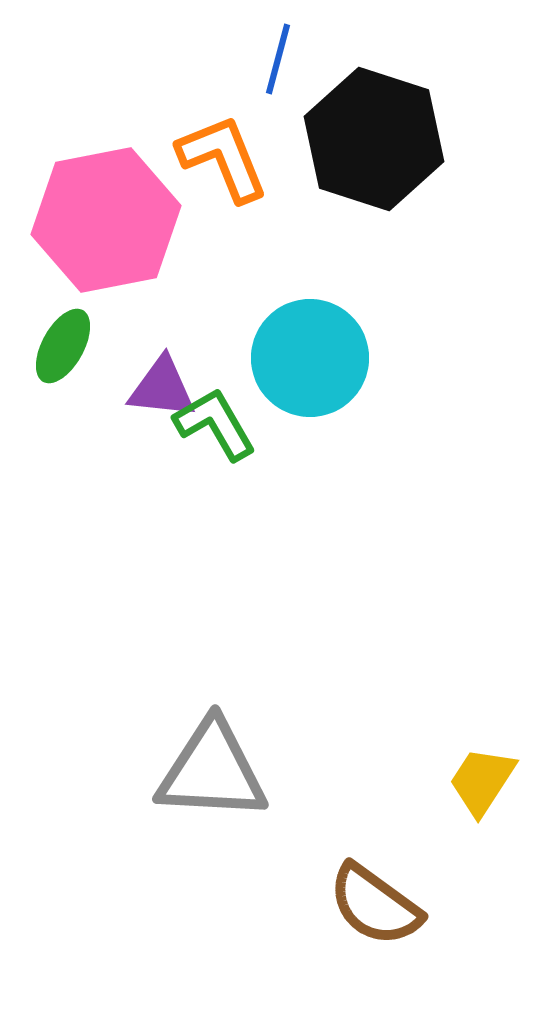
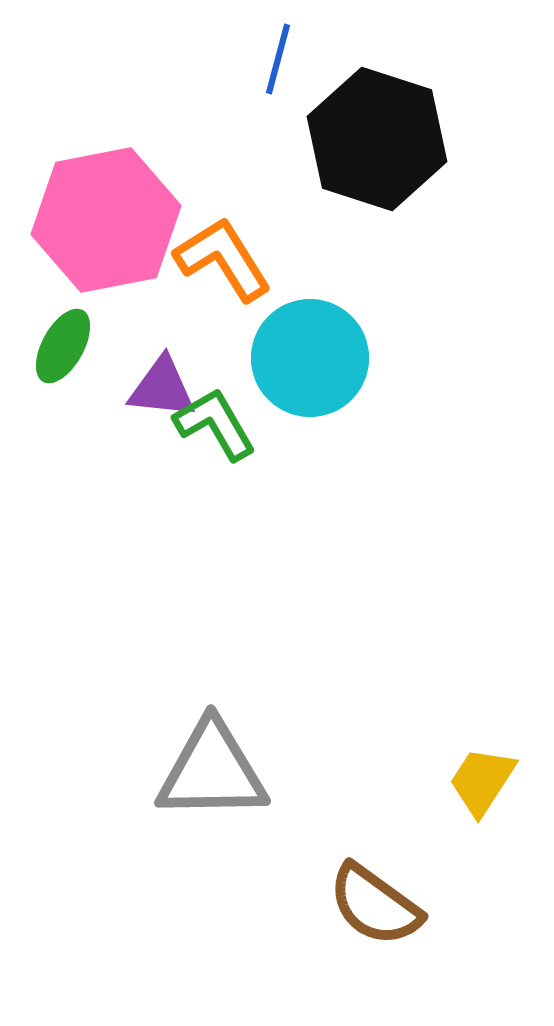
black hexagon: moved 3 px right
orange L-shape: moved 101 px down; rotated 10 degrees counterclockwise
gray triangle: rotated 4 degrees counterclockwise
